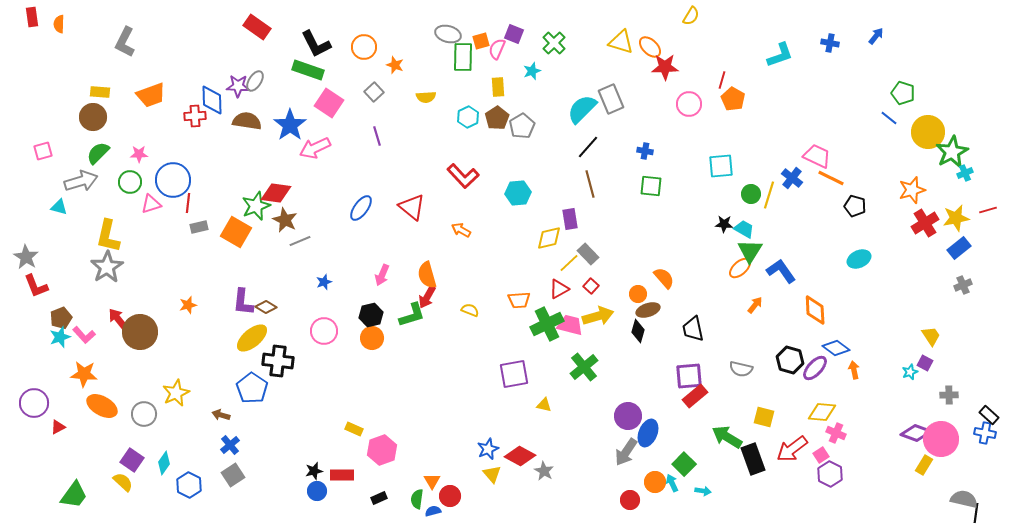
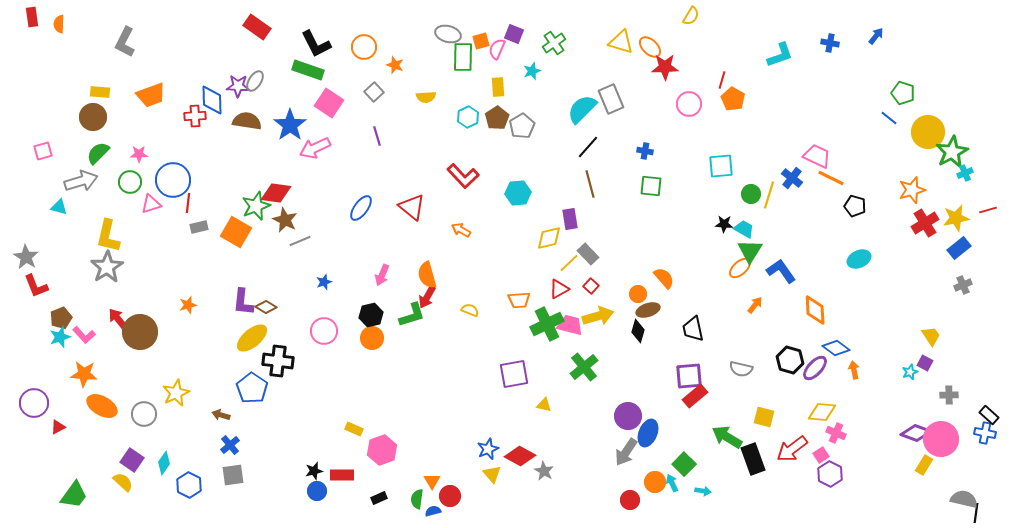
green cross at (554, 43): rotated 10 degrees clockwise
gray square at (233, 475): rotated 25 degrees clockwise
